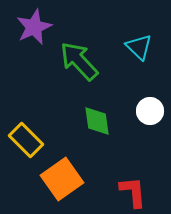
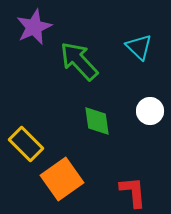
yellow rectangle: moved 4 px down
